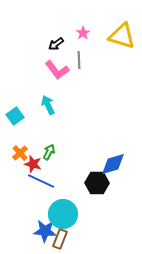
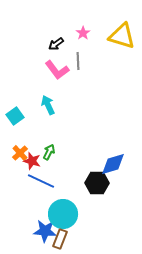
gray line: moved 1 px left, 1 px down
red star: moved 1 px left, 3 px up
